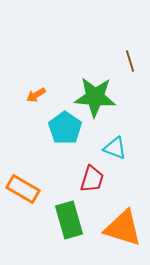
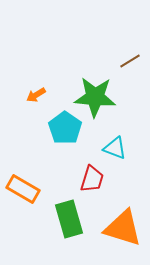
brown line: rotated 75 degrees clockwise
green rectangle: moved 1 px up
